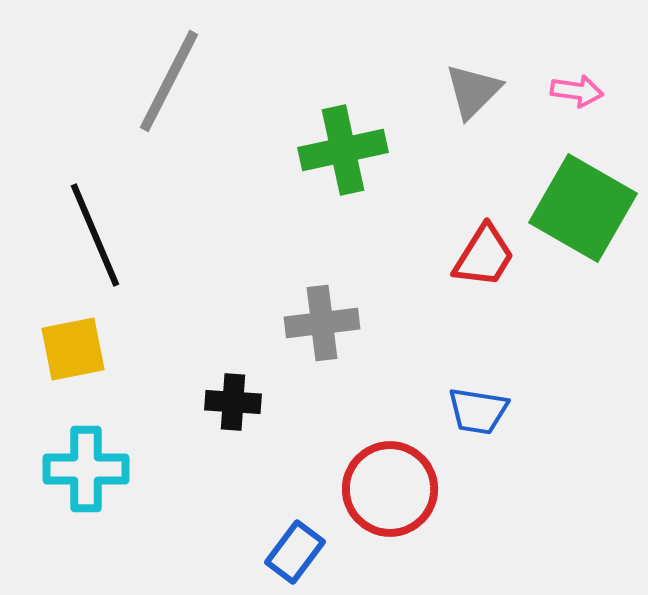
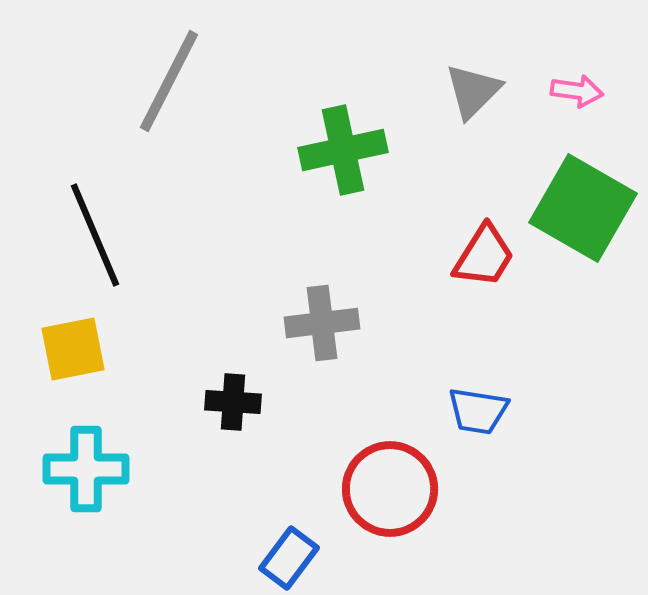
blue rectangle: moved 6 px left, 6 px down
